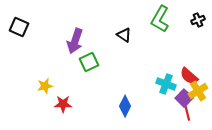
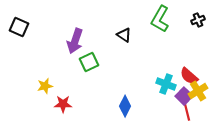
purple square: moved 2 px up
